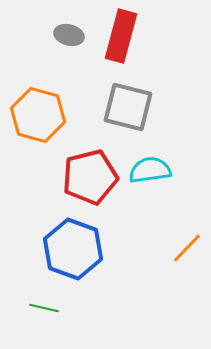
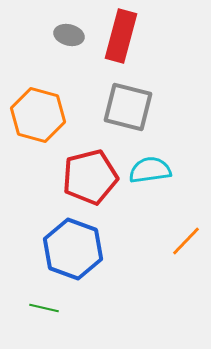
orange line: moved 1 px left, 7 px up
